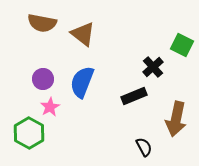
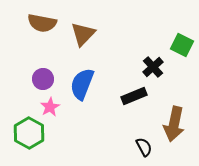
brown triangle: rotated 36 degrees clockwise
blue semicircle: moved 2 px down
brown arrow: moved 2 px left, 5 px down
